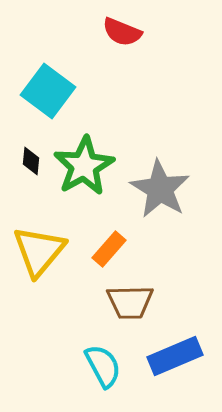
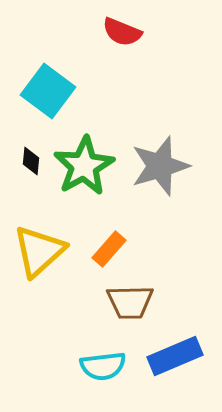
gray star: moved 23 px up; rotated 24 degrees clockwise
yellow triangle: rotated 8 degrees clockwise
cyan semicircle: rotated 111 degrees clockwise
